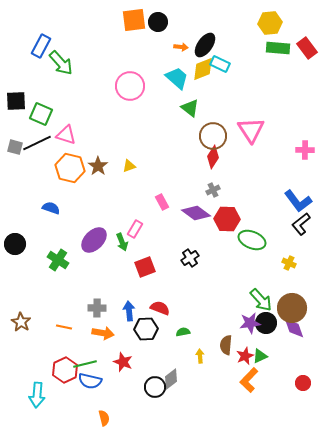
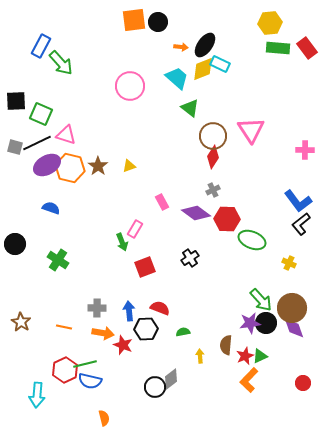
purple ellipse at (94, 240): moved 47 px left, 75 px up; rotated 16 degrees clockwise
red star at (123, 362): moved 17 px up
